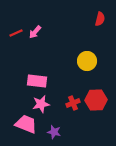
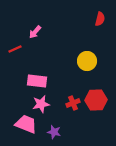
red line: moved 1 px left, 16 px down
